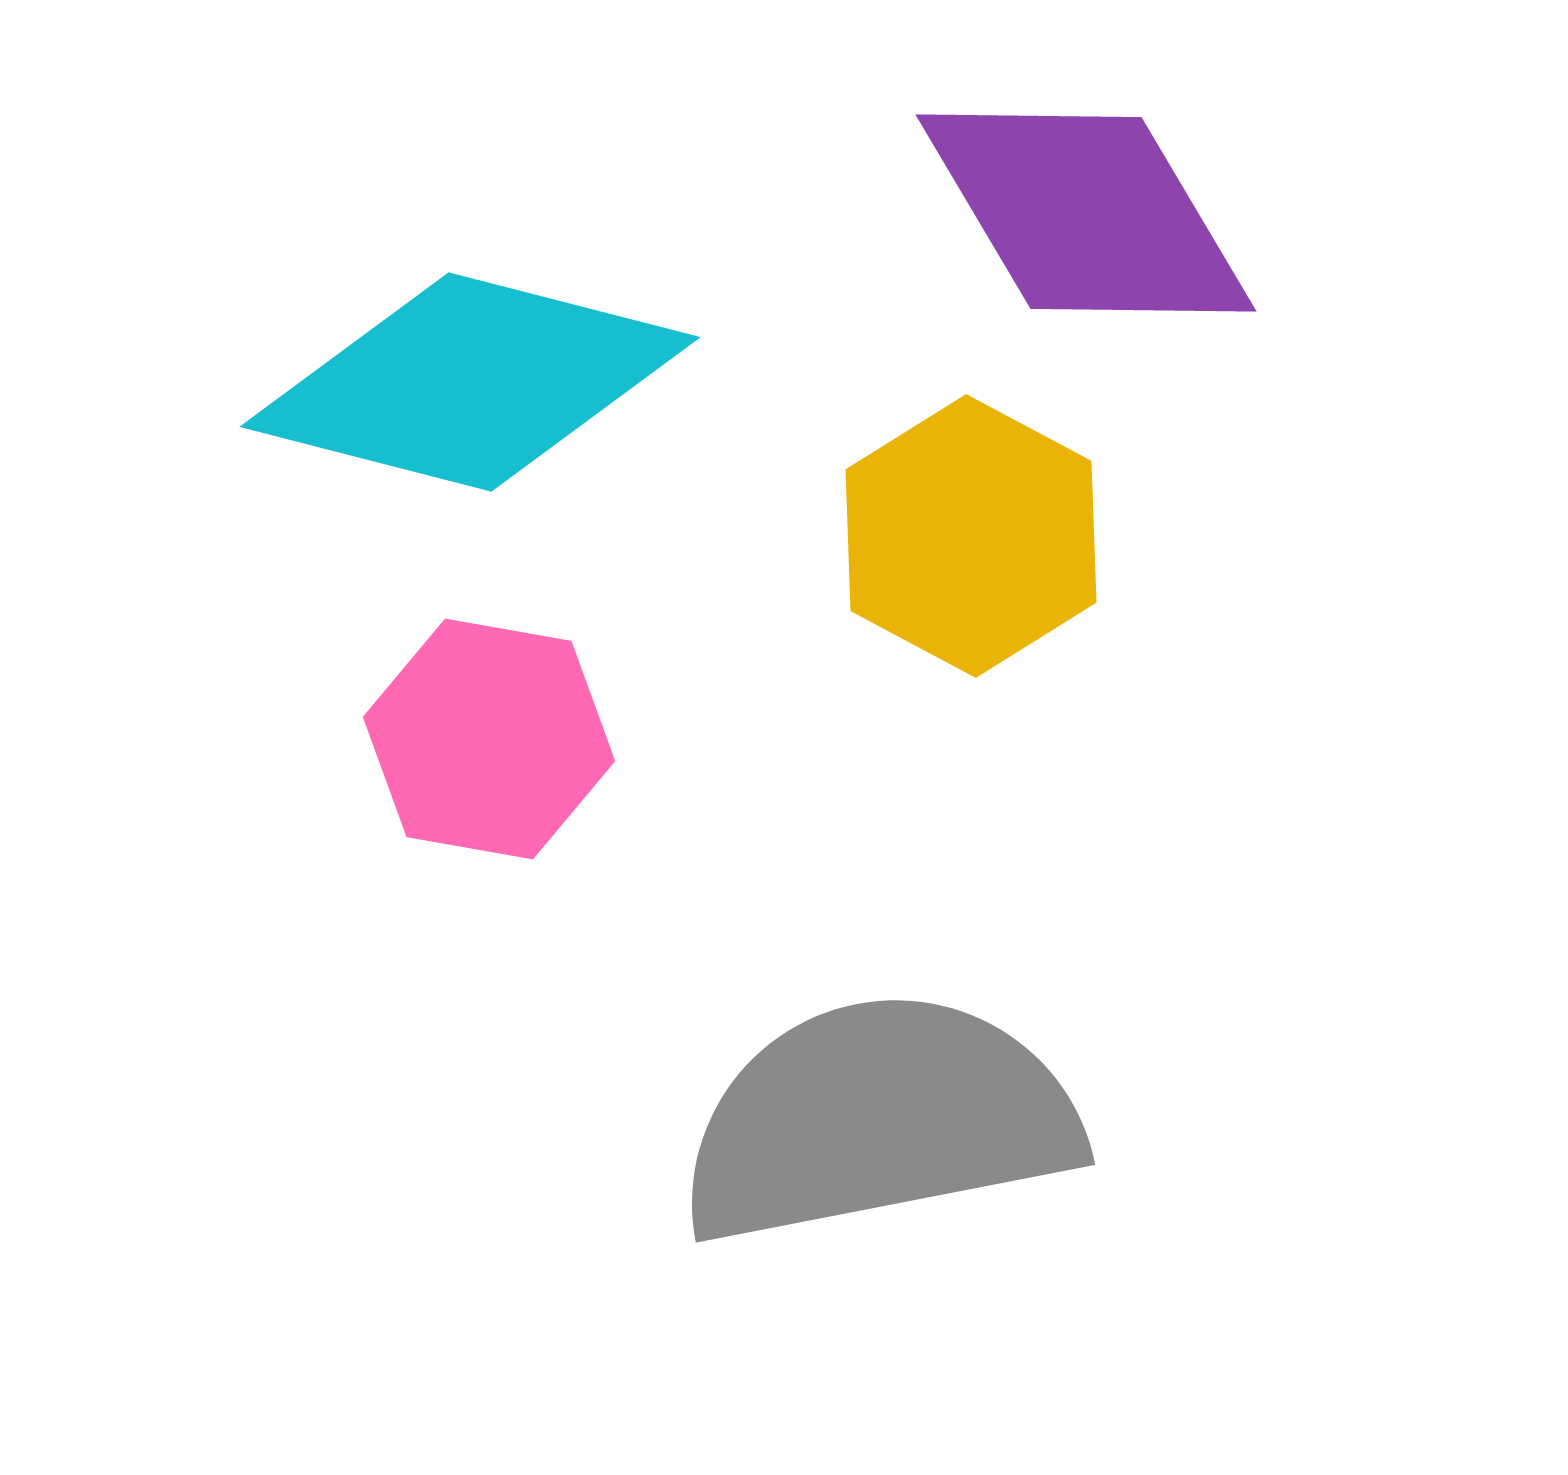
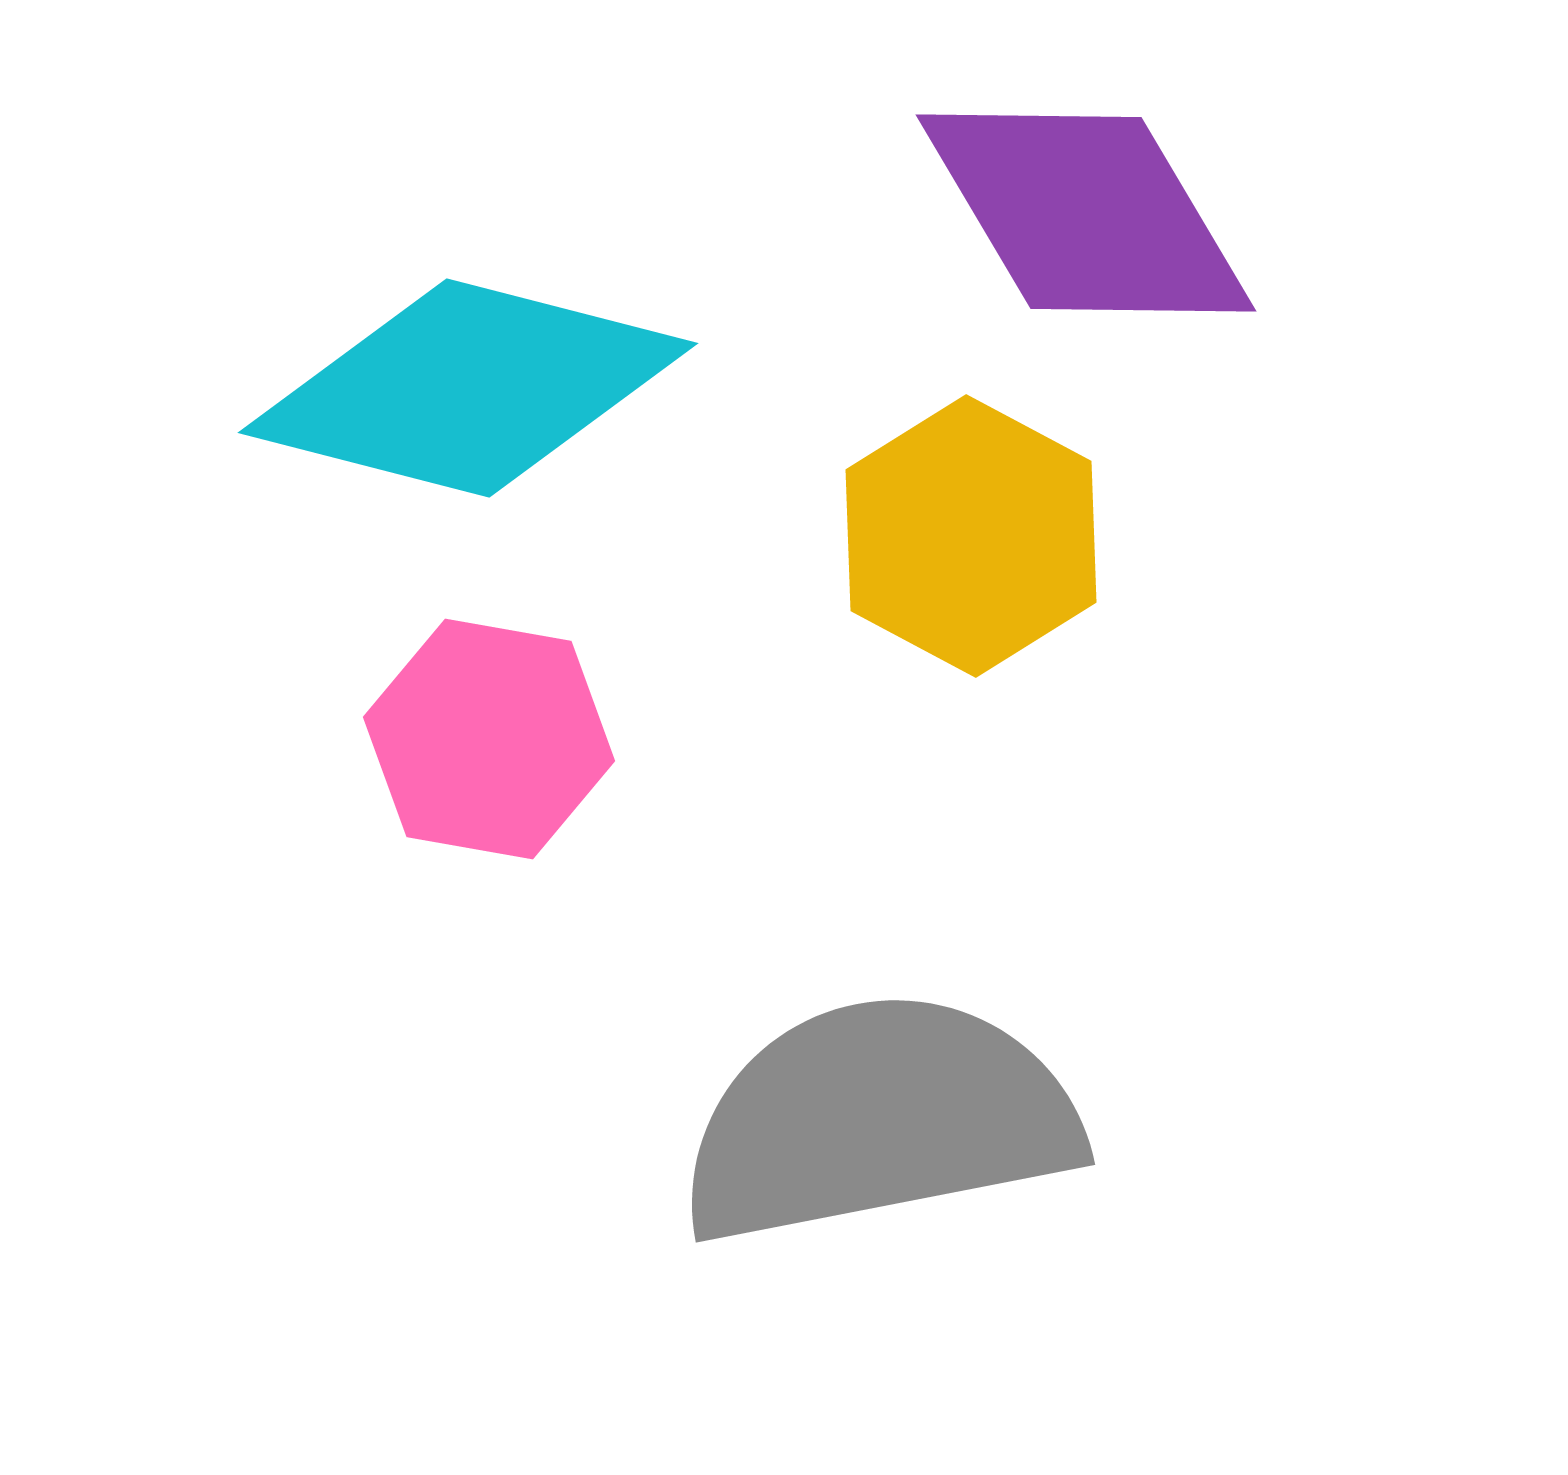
cyan diamond: moved 2 px left, 6 px down
